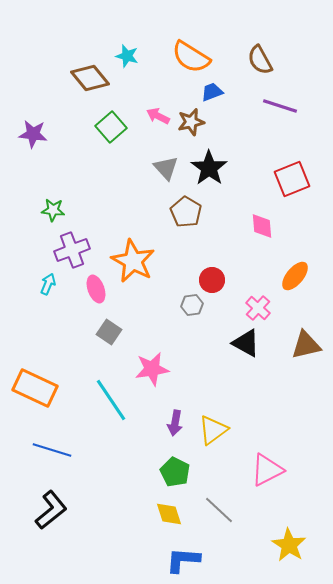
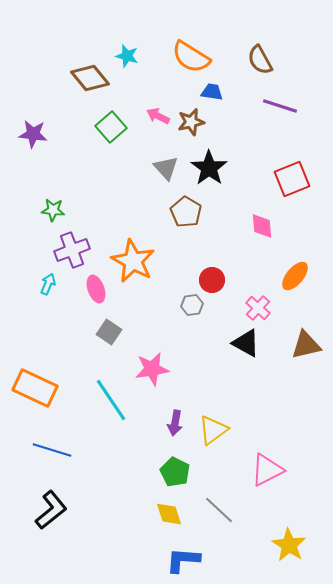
blue trapezoid: rotated 30 degrees clockwise
